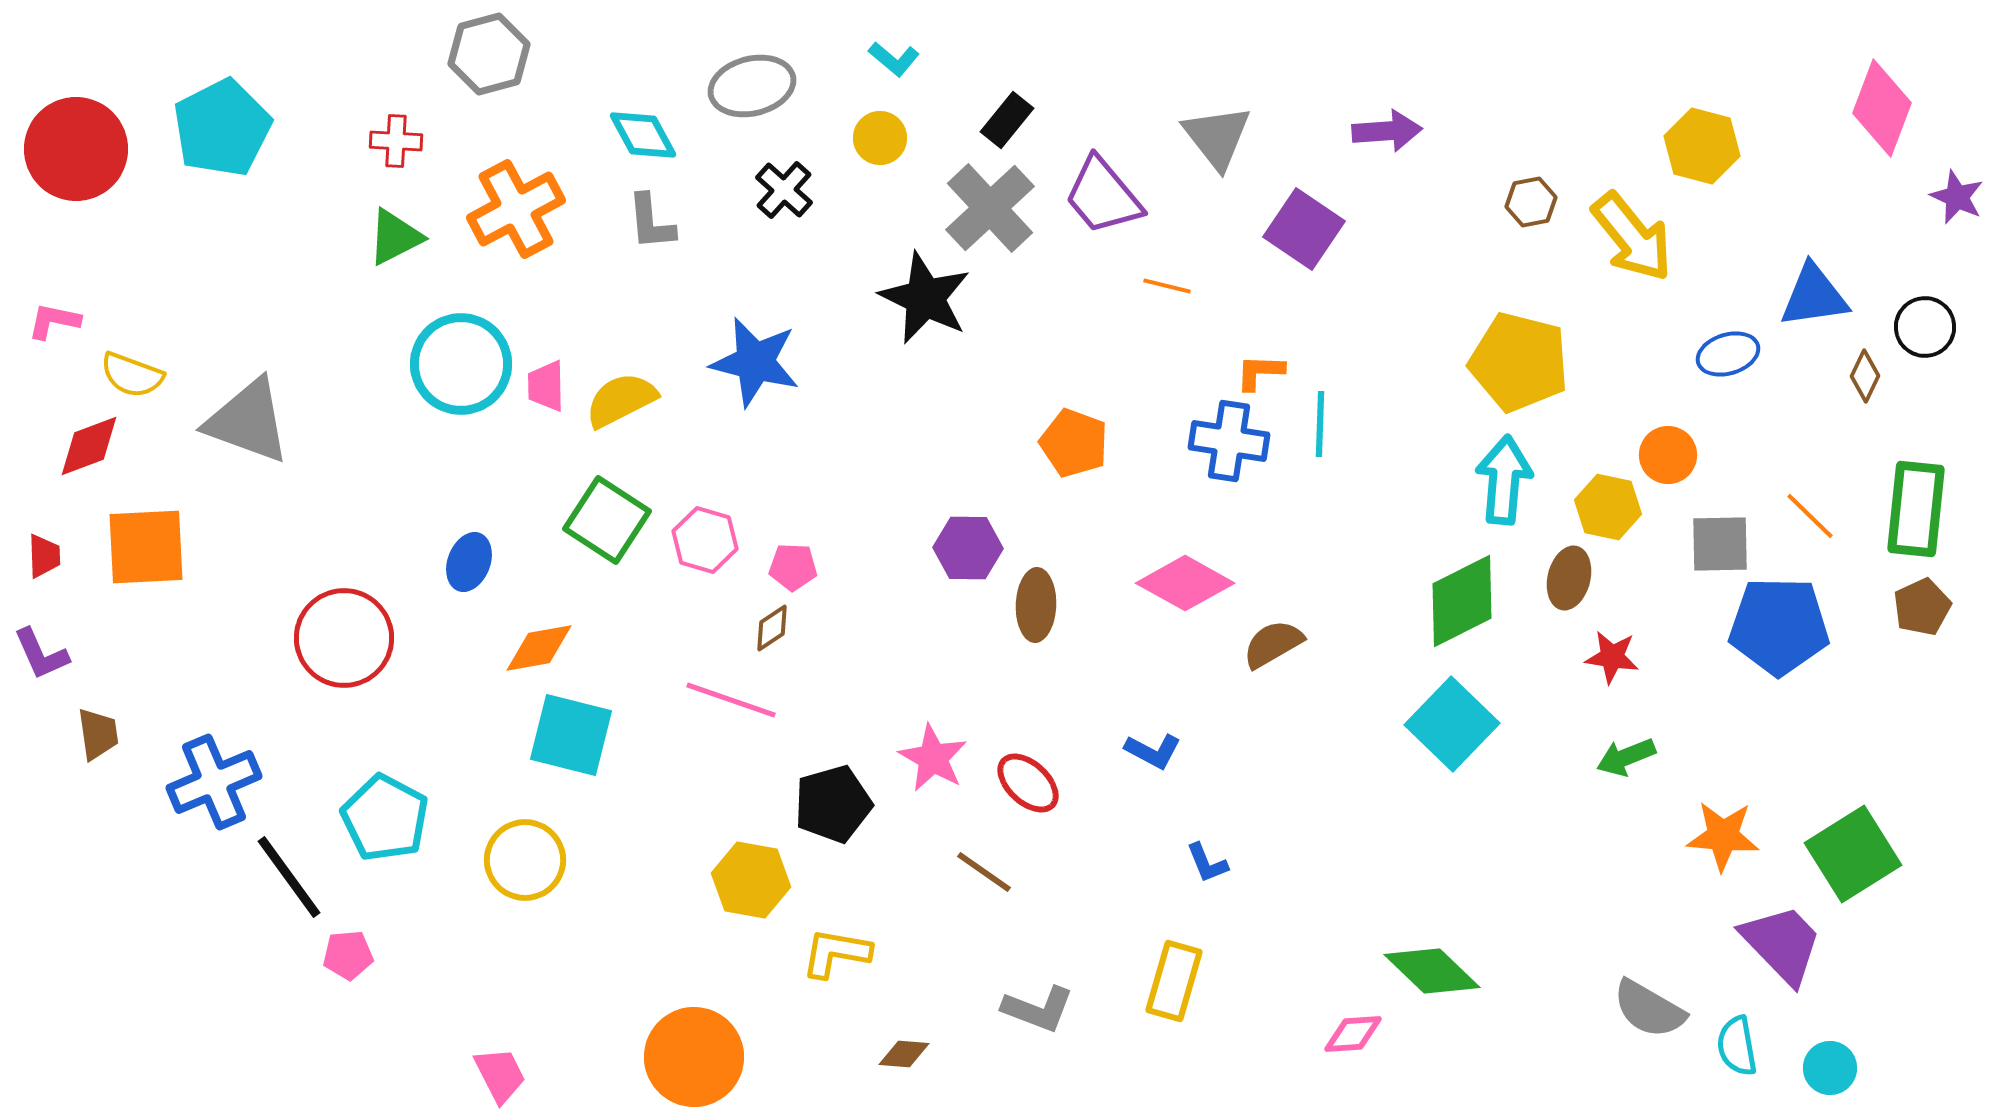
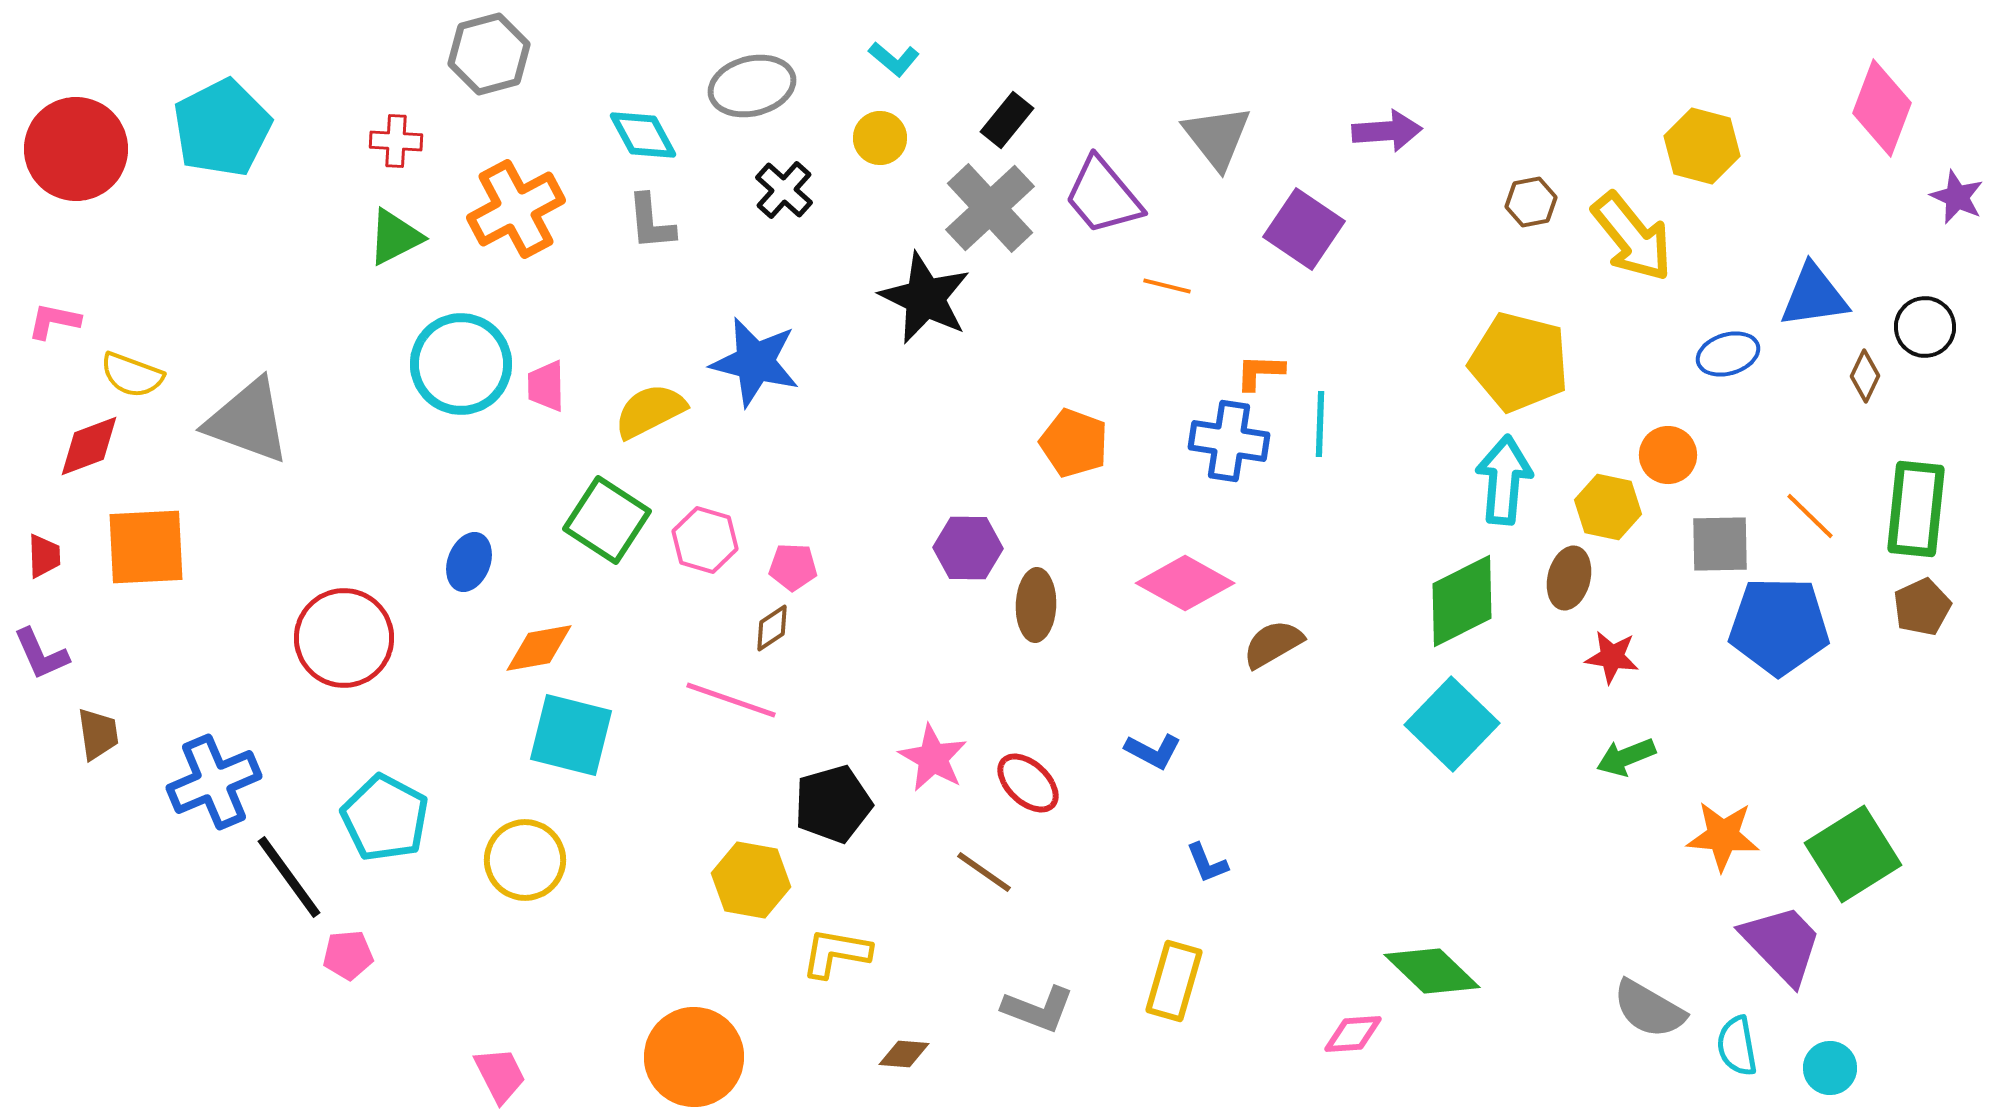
yellow semicircle at (621, 400): moved 29 px right, 11 px down
